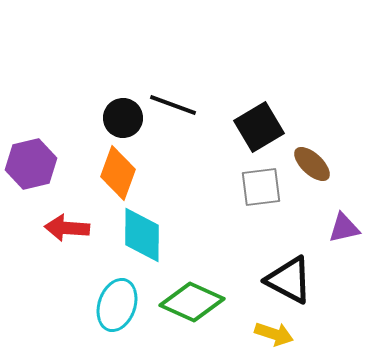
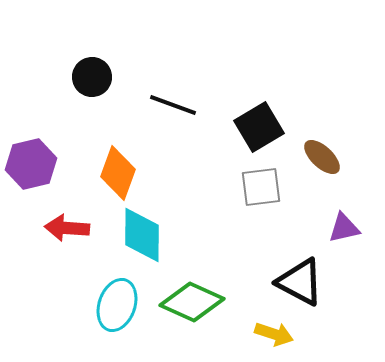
black circle: moved 31 px left, 41 px up
brown ellipse: moved 10 px right, 7 px up
black triangle: moved 11 px right, 2 px down
